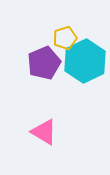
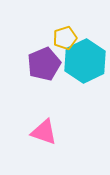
purple pentagon: moved 1 px down
pink triangle: rotated 12 degrees counterclockwise
